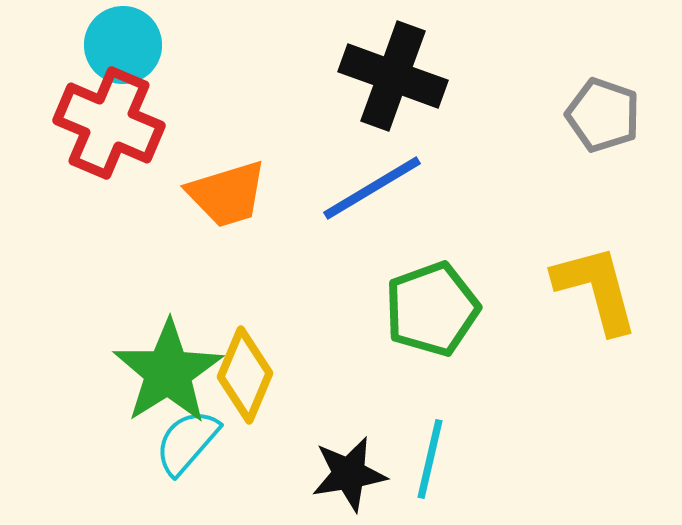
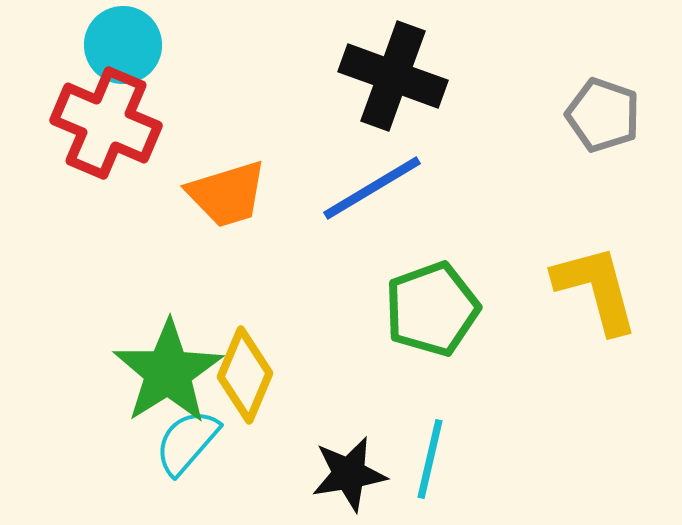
red cross: moved 3 px left
